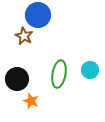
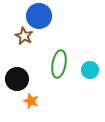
blue circle: moved 1 px right, 1 px down
green ellipse: moved 10 px up
